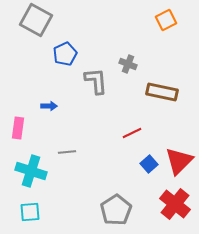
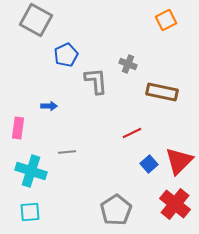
blue pentagon: moved 1 px right, 1 px down
